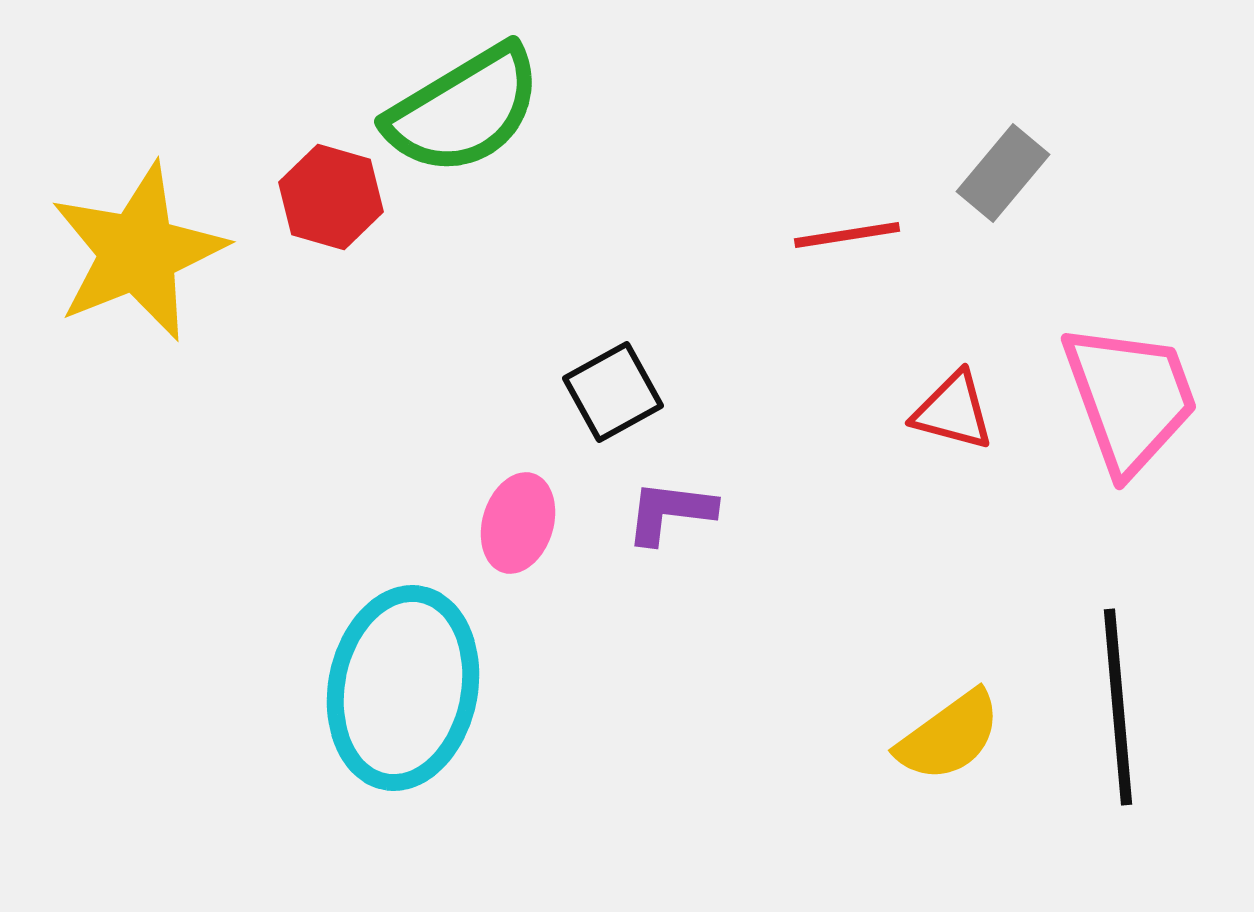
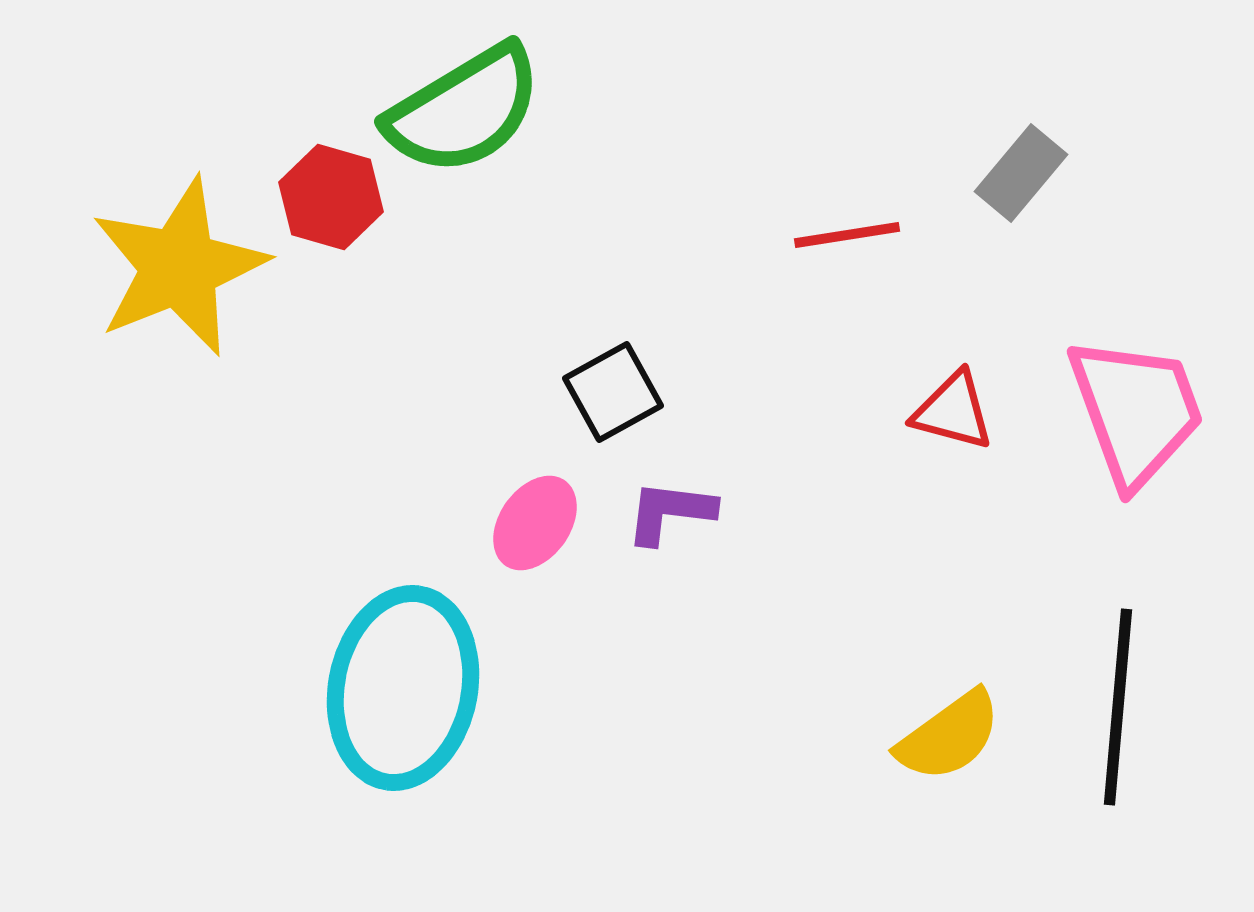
gray rectangle: moved 18 px right
yellow star: moved 41 px right, 15 px down
pink trapezoid: moved 6 px right, 13 px down
pink ellipse: moved 17 px right; rotated 18 degrees clockwise
black line: rotated 10 degrees clockwise
